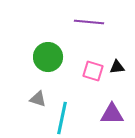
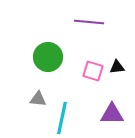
gray triangle: rotated 12 degrees counterclockwise
